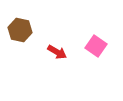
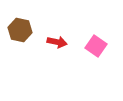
red arrow: moved 10 px up; rotated 18 degrees counterclockwise
